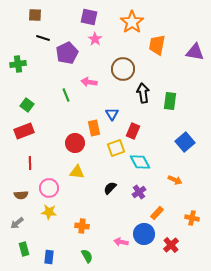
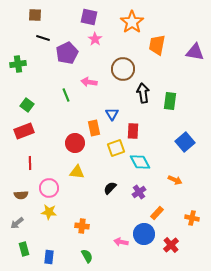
red rectangle at (133, 131): rotated 21 degrees counterclockwise
